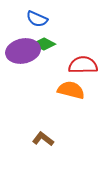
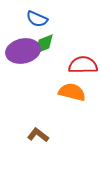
green diamond: rotated 50 degrees counterclockwise
orange semicircle: moved 1 px right, 2 px down
brown L-shape: moved 5 px left, 4 px up
